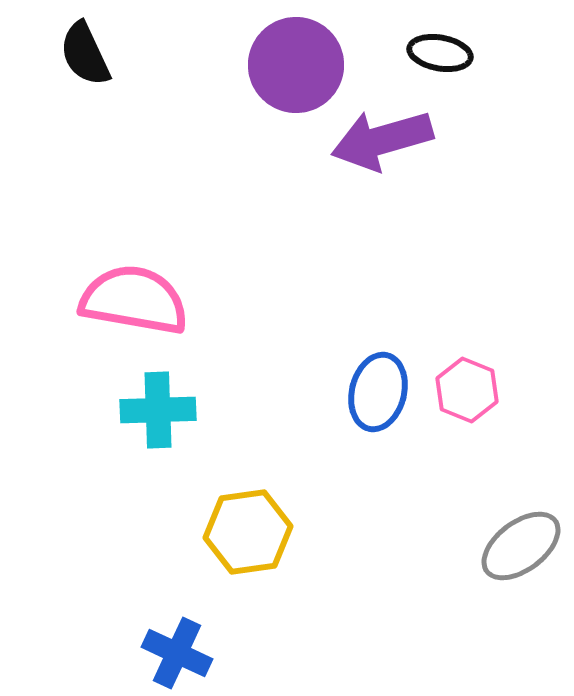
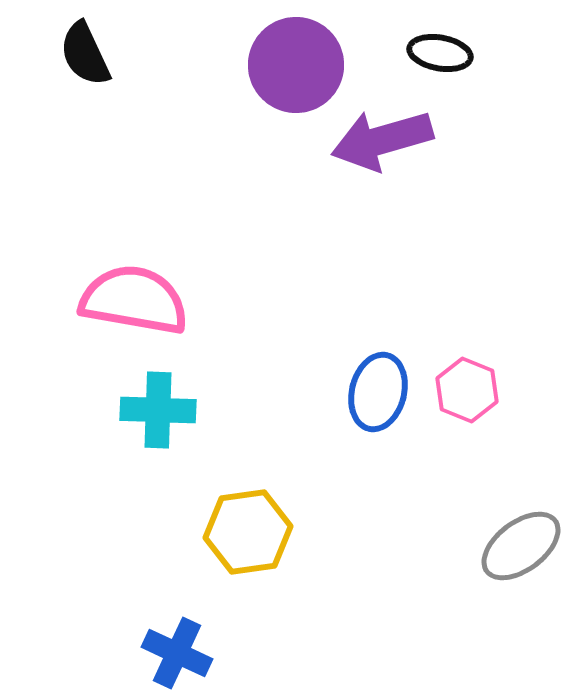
cyan cross: rotated 4 degrees clockwise
